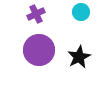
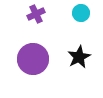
cyan circle: moved 1 px down
purple circle: moved 6 px left, 9 px down
